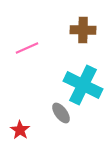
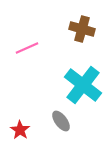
brown cross: moved 1 px left, 1 px up; rotated 15 degrees clockwise
cyan cross: rotated 12 degrees clockwise
gray ellipse: moved 8 px down
